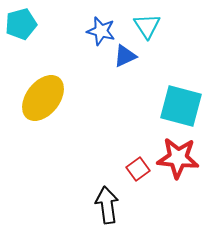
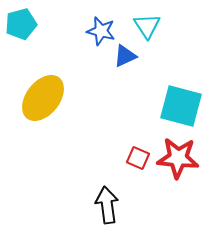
red square: moved 11 px up; rotated 30 degrees counterclockwise
